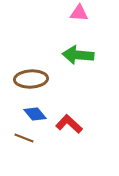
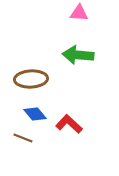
brown line: moved 1 px left
